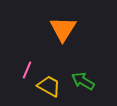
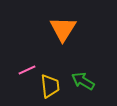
pink line: rotated 42 degrees clockwise
yellow trapezoid: moved 1 px right; rotated 55 degrees clockwise
